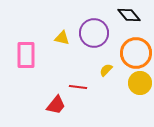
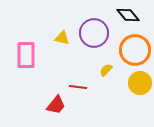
black diamond: moved 1 px left
orange circle: moved 1 px left, 3 px up
